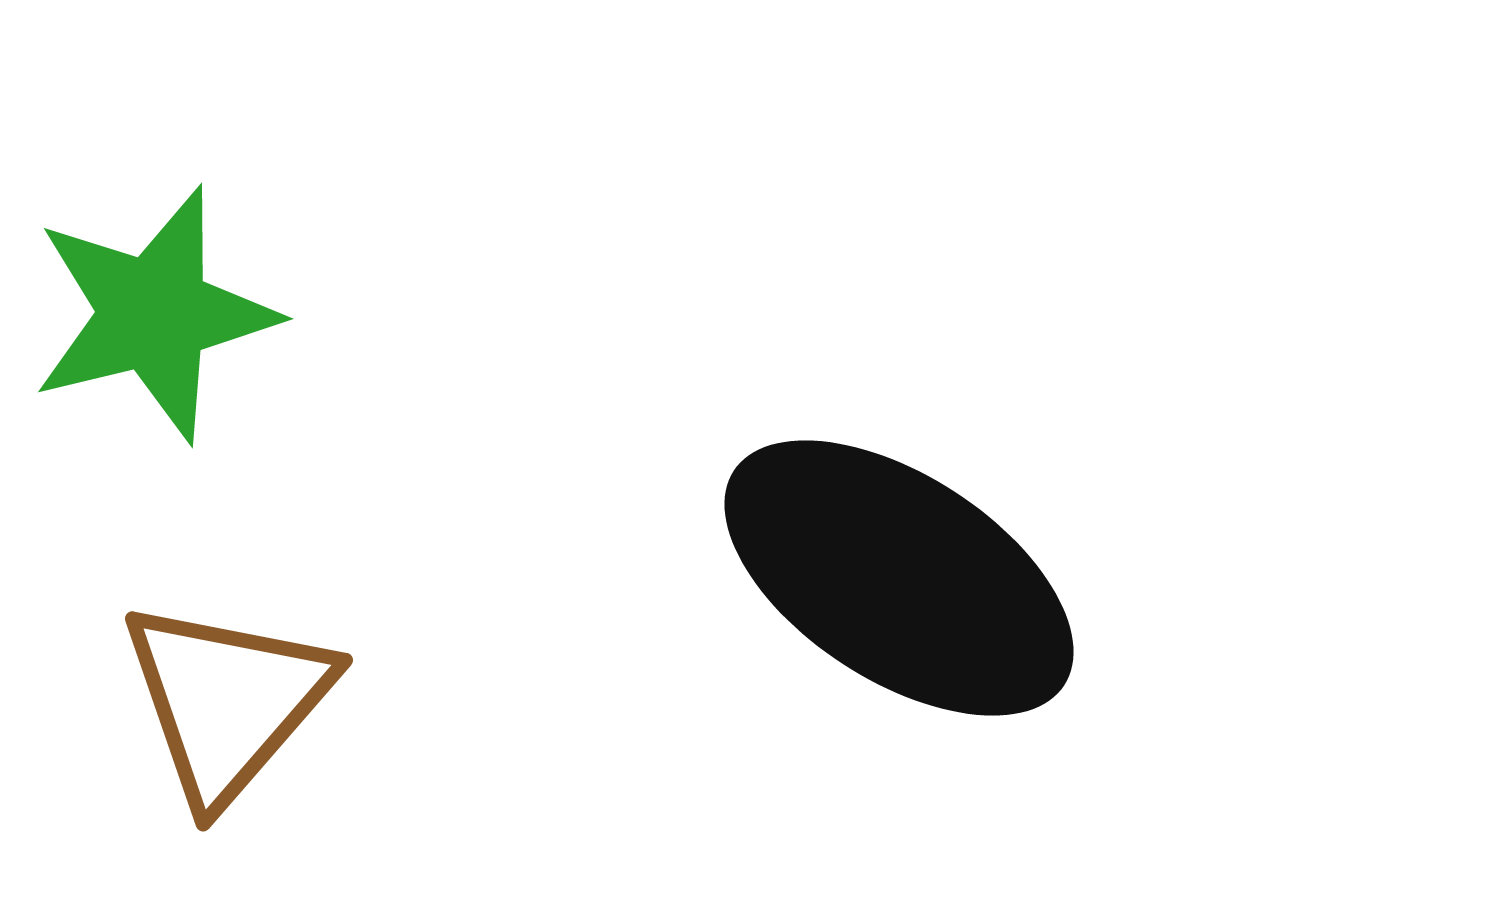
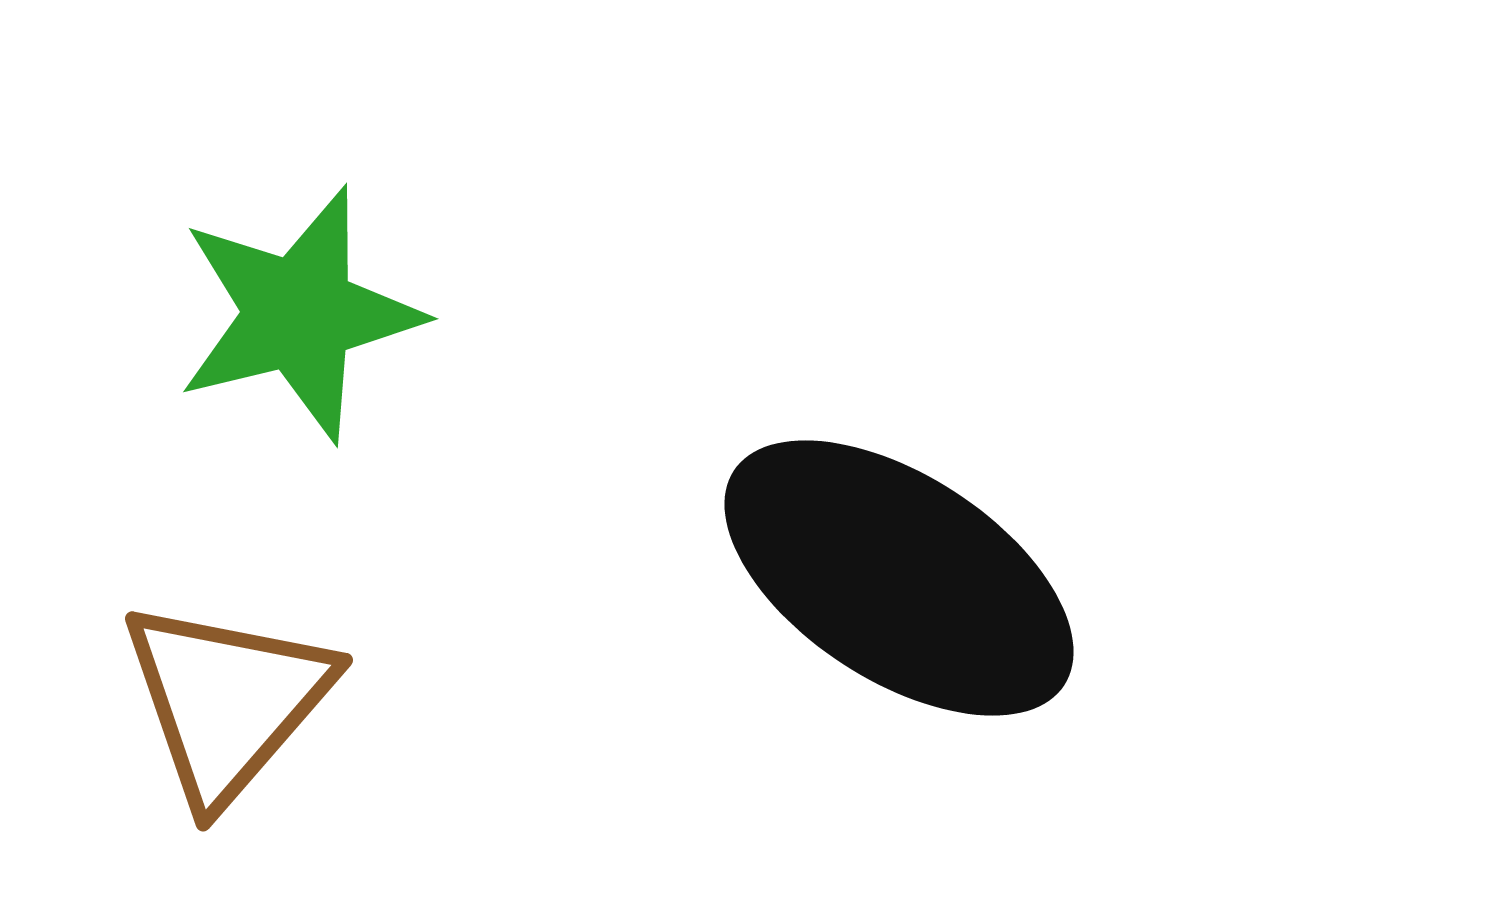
green star: moved 145 px right
